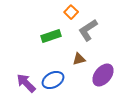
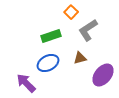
brown triangle: moved 1 px right, 1 px up
blue ellipse: moved 5 px left, 17 px up
